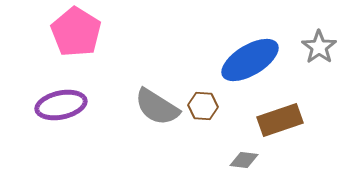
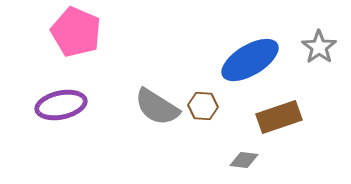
pink pentagon: rotated 9 degrees counterclockwise
brown rectangle: moved 1 px left, 3 px up
